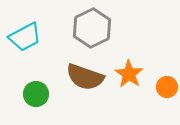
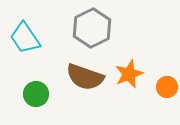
cyan trapezoid: moved 1 px down; rotated 84 degrees clockwise
orange star: rotated 16 degrees clockwise
